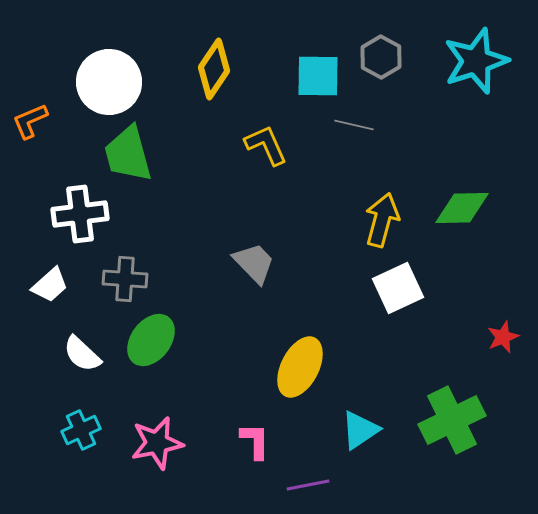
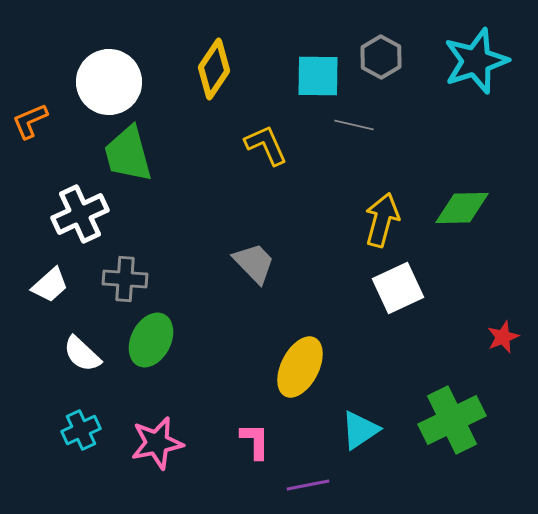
white cross: rotated 18 degrees counterclockwise
green ellipse: rotated 10 degrees counterclockwise
